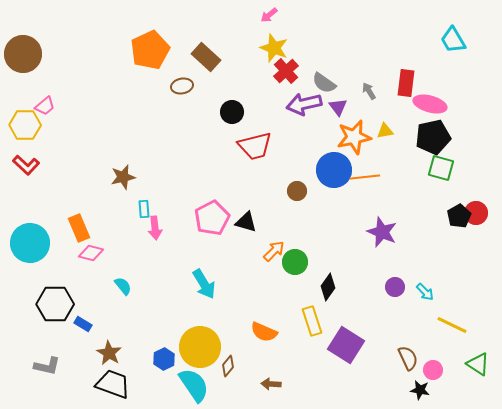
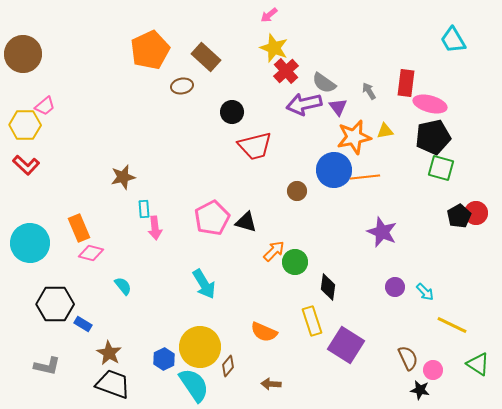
black diamond at (328, 287): rotated 28 degrees counterclockwise
